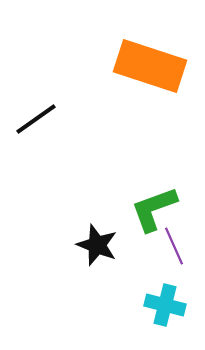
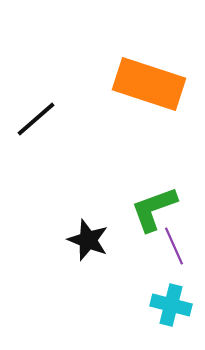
orange rectangle: moved 1 px left, 18 px down
black line: rotated 6 degrees counterclockwise
black star: moved 9 px left, 5 px up
cyan cross: moved 6 px right
